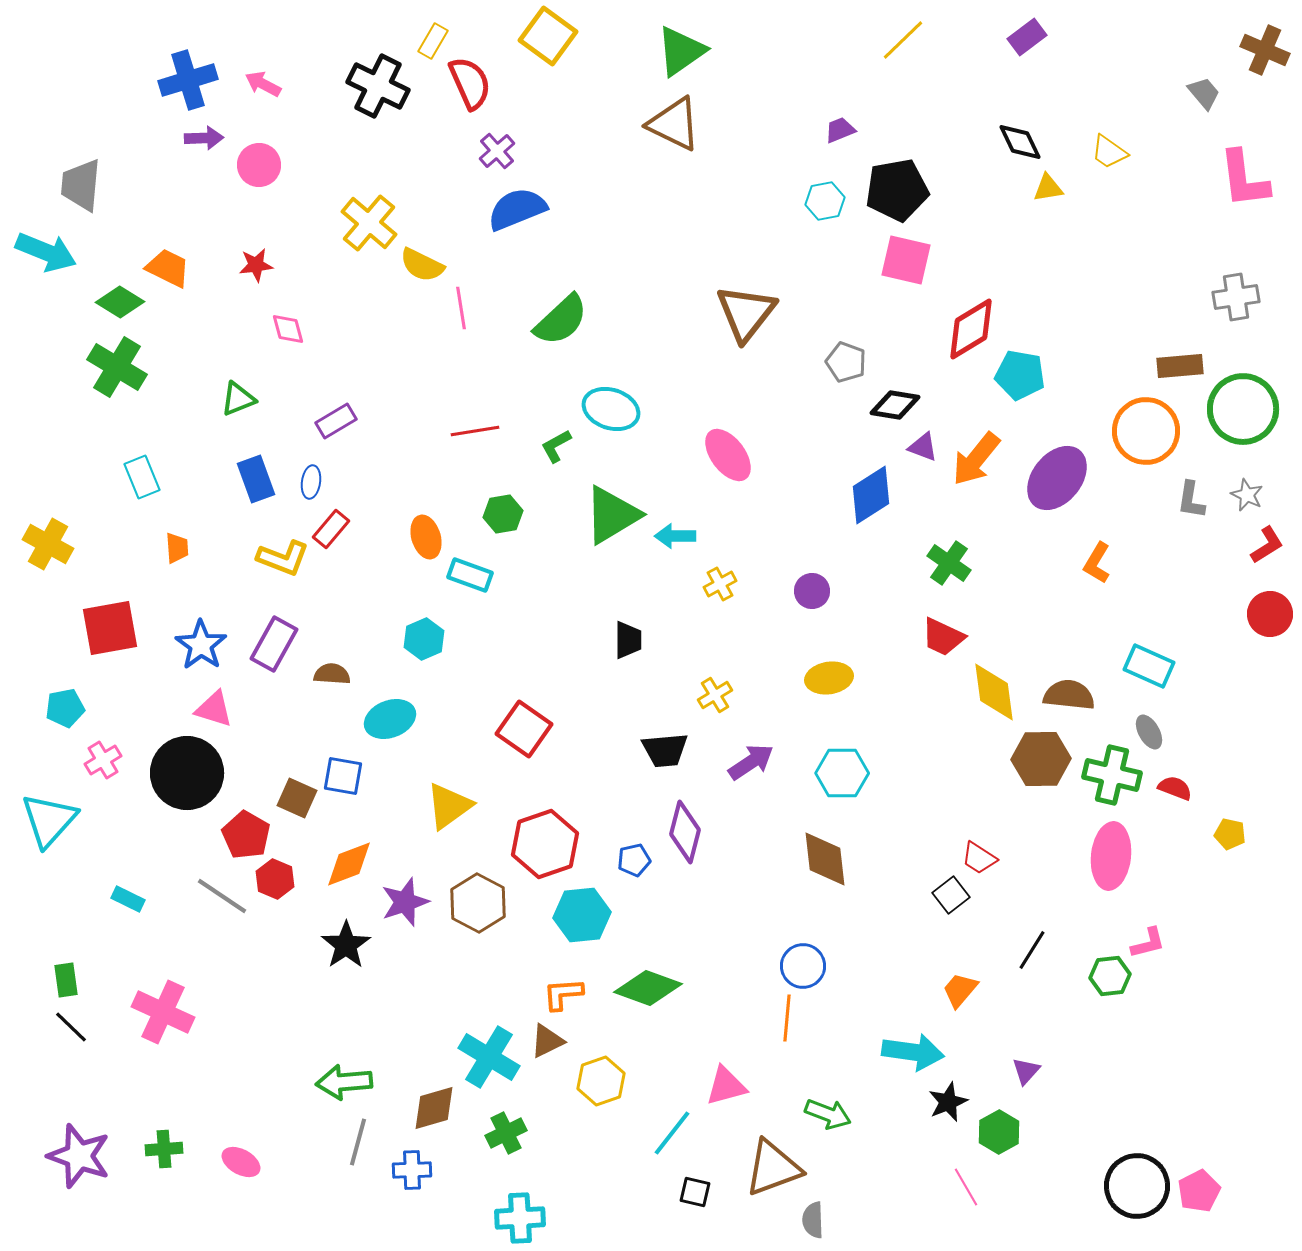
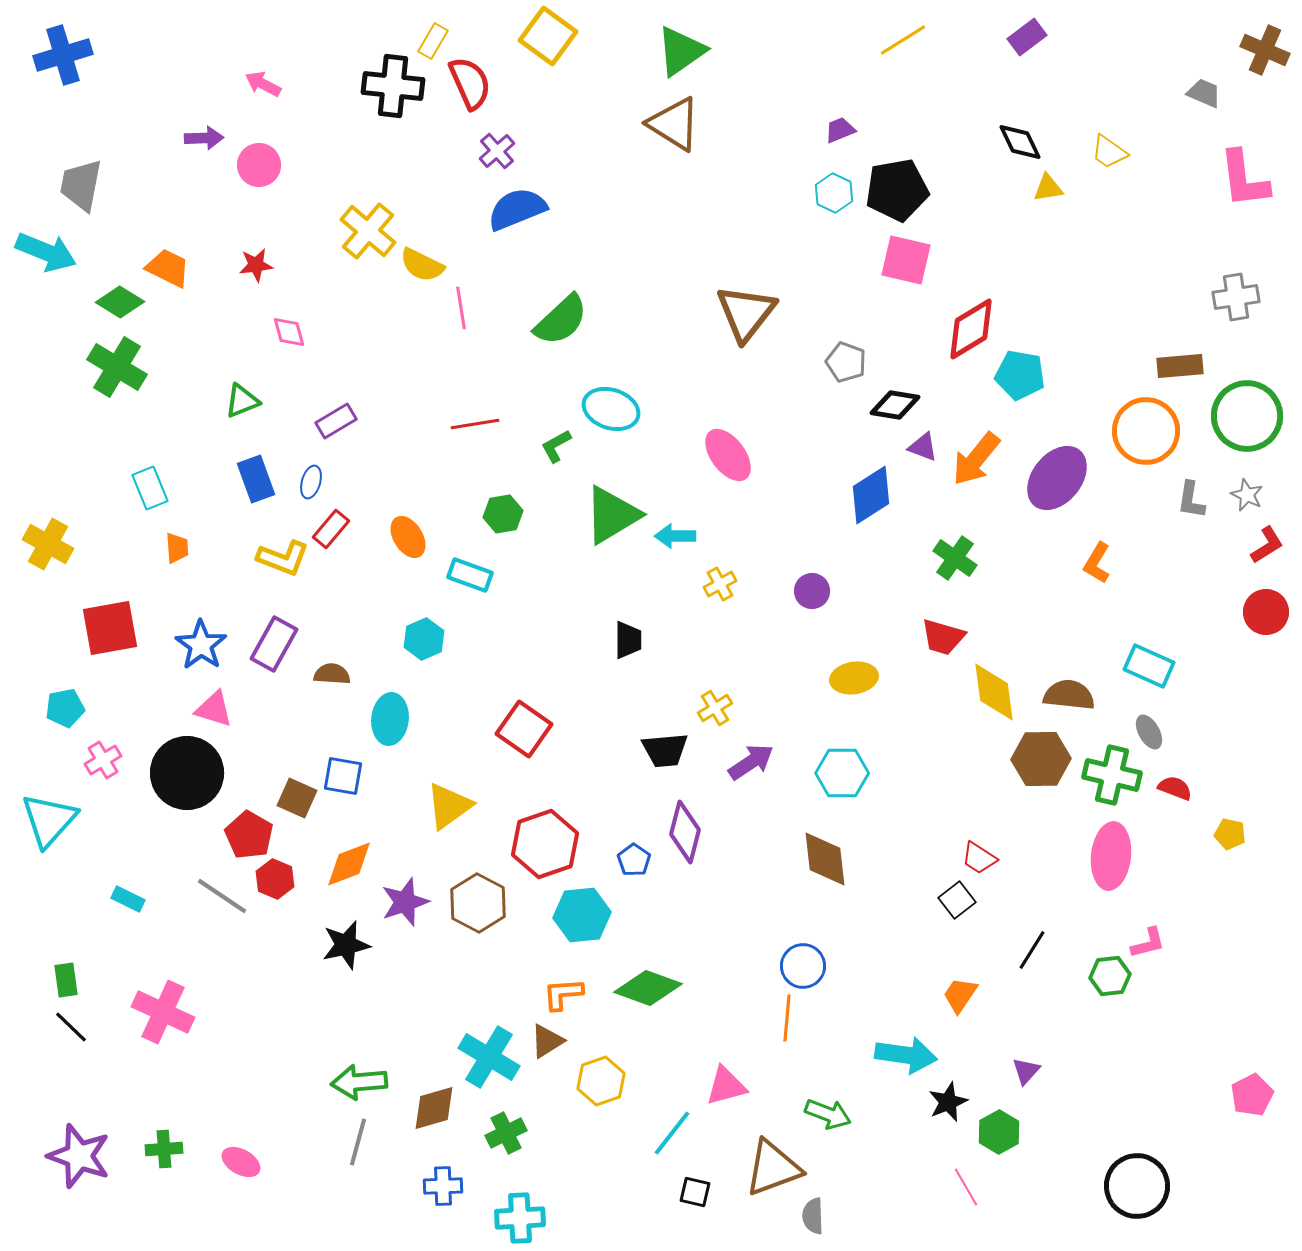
yellow line at (903, 40): rotated 12 degrees clockwise
blue cross at (188, 80): moved 125 px left, 25 px up
black cross at (378, 86): moved 15 px right; rotated 20 degrees counterclockwise
gray trapezoid at (1204, 93): rotated 27 degrees counterclockwise
brown triangle at (674, 124): rotated 6 degrees clockwise
gray trapezoid at (81, 185): rotated 6 degrees clockwise
cyan hexagon at (825, 201): moved 9 px right, 8 px up; rotated 24 degrees counterclockwise
yellow cross at (369, 223): moved 1 px left, 8 px down
pink diamond at (288, 329): moved 1 px right, 3 px down
green triangle at (238, 399): moved 4 px right, 2 px down
green circle at (1243, 409): moved 4 px right, 7 px down
red line at (475, 431): moved 7 px up
cyan rectangle at (142, 477): moved 8 px right, 11 px down
blue ellipse at (311, 482): rotated 8 degrees clockwise
orange ellipse at (426, 537): moved 18 px left; rotated 15 degrees counterclockwise
green cross at (949, 563): moved 6 px right, 5 px up
red circle at (1270, 614): moved 4 px left, 2 px up
red trapezoid at (943, 637): rotated 9 degrees counterclockwise
yellow ellipse at (829, 678): moved 25 px right
yellow cross at (715, 695): moved 13 px down
cyan ellipse at (390, 719): rotated 63 degrees counterclockwise
red pentagon at (246, 835): moved 3 px right
blue pentagon at (634, 860): rotated 24 degrees counterclockwise
black square at (951, 895): moved 6 px right, 5 px down
black star at (346, 945): rotated 21 degrees clockwise
orange trapezoid at (960, 990): moved 5 px down; rotated 6 degrees counterclockwise
brown triangle at (547, 1041): rotated 6 degrees counterclockwise
cyan arrow at (913, 1052): moved 7 px left, 3 px down
green arrow at (344, 1082): moved 15 px right
blue cross at (412, 1170): moved 31 px right, 16 px down
pink pentagon at (1199, 1191): moved 53 px right, 96 px up
gray semicircle at (813, 1220): moved 4 px up
